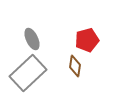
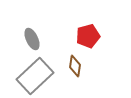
red pentagon: moved 1 px right, 4 px up
gray rectangle: moved 7 px right, 3 px down
